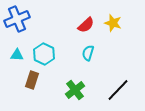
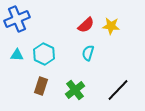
yellow star: moved 2 px left, 3 px down; rotated 12 degrees counterclockwise
brown rectangle: moved 9 px right, 6 px down
